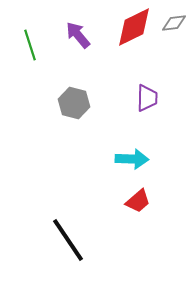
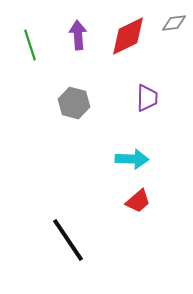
red diamond: moved 6 px left, 9 px down
purple arrow: rotated 36 degrees clockwise
